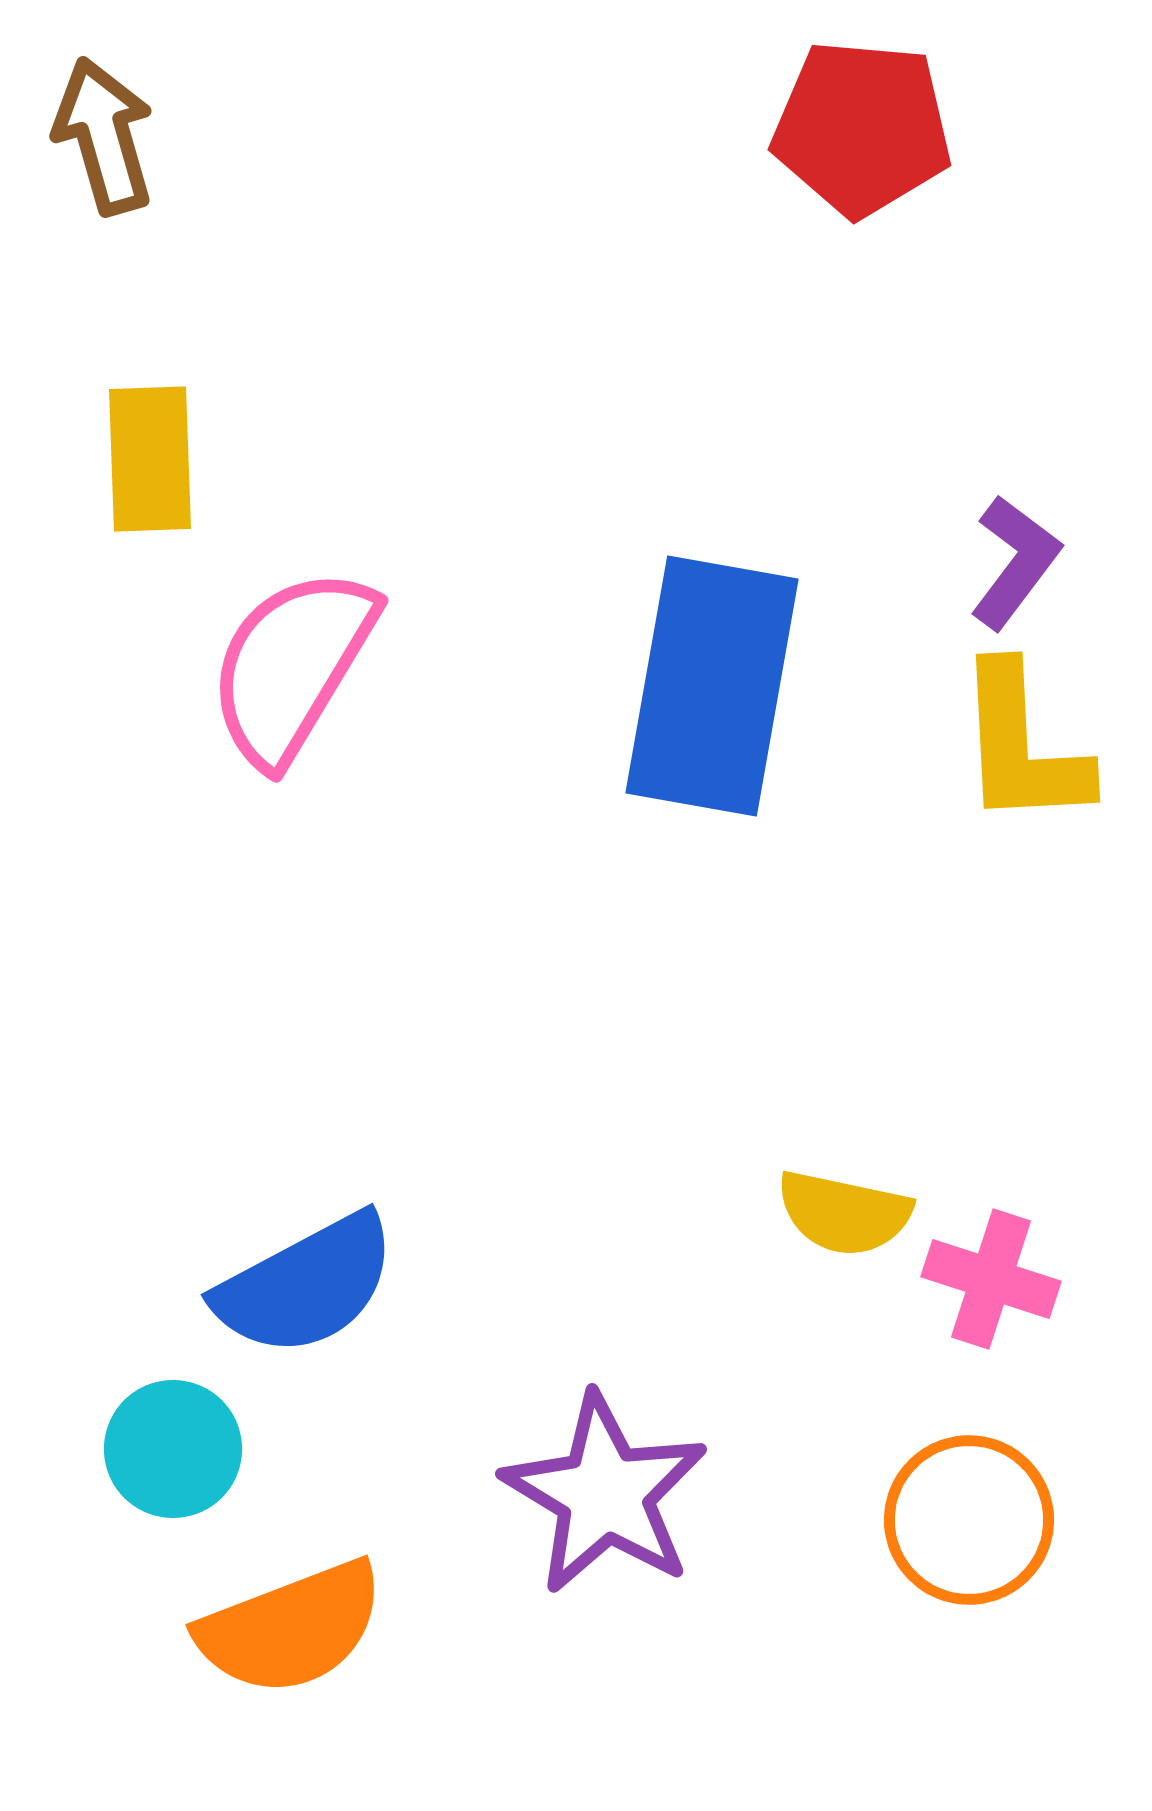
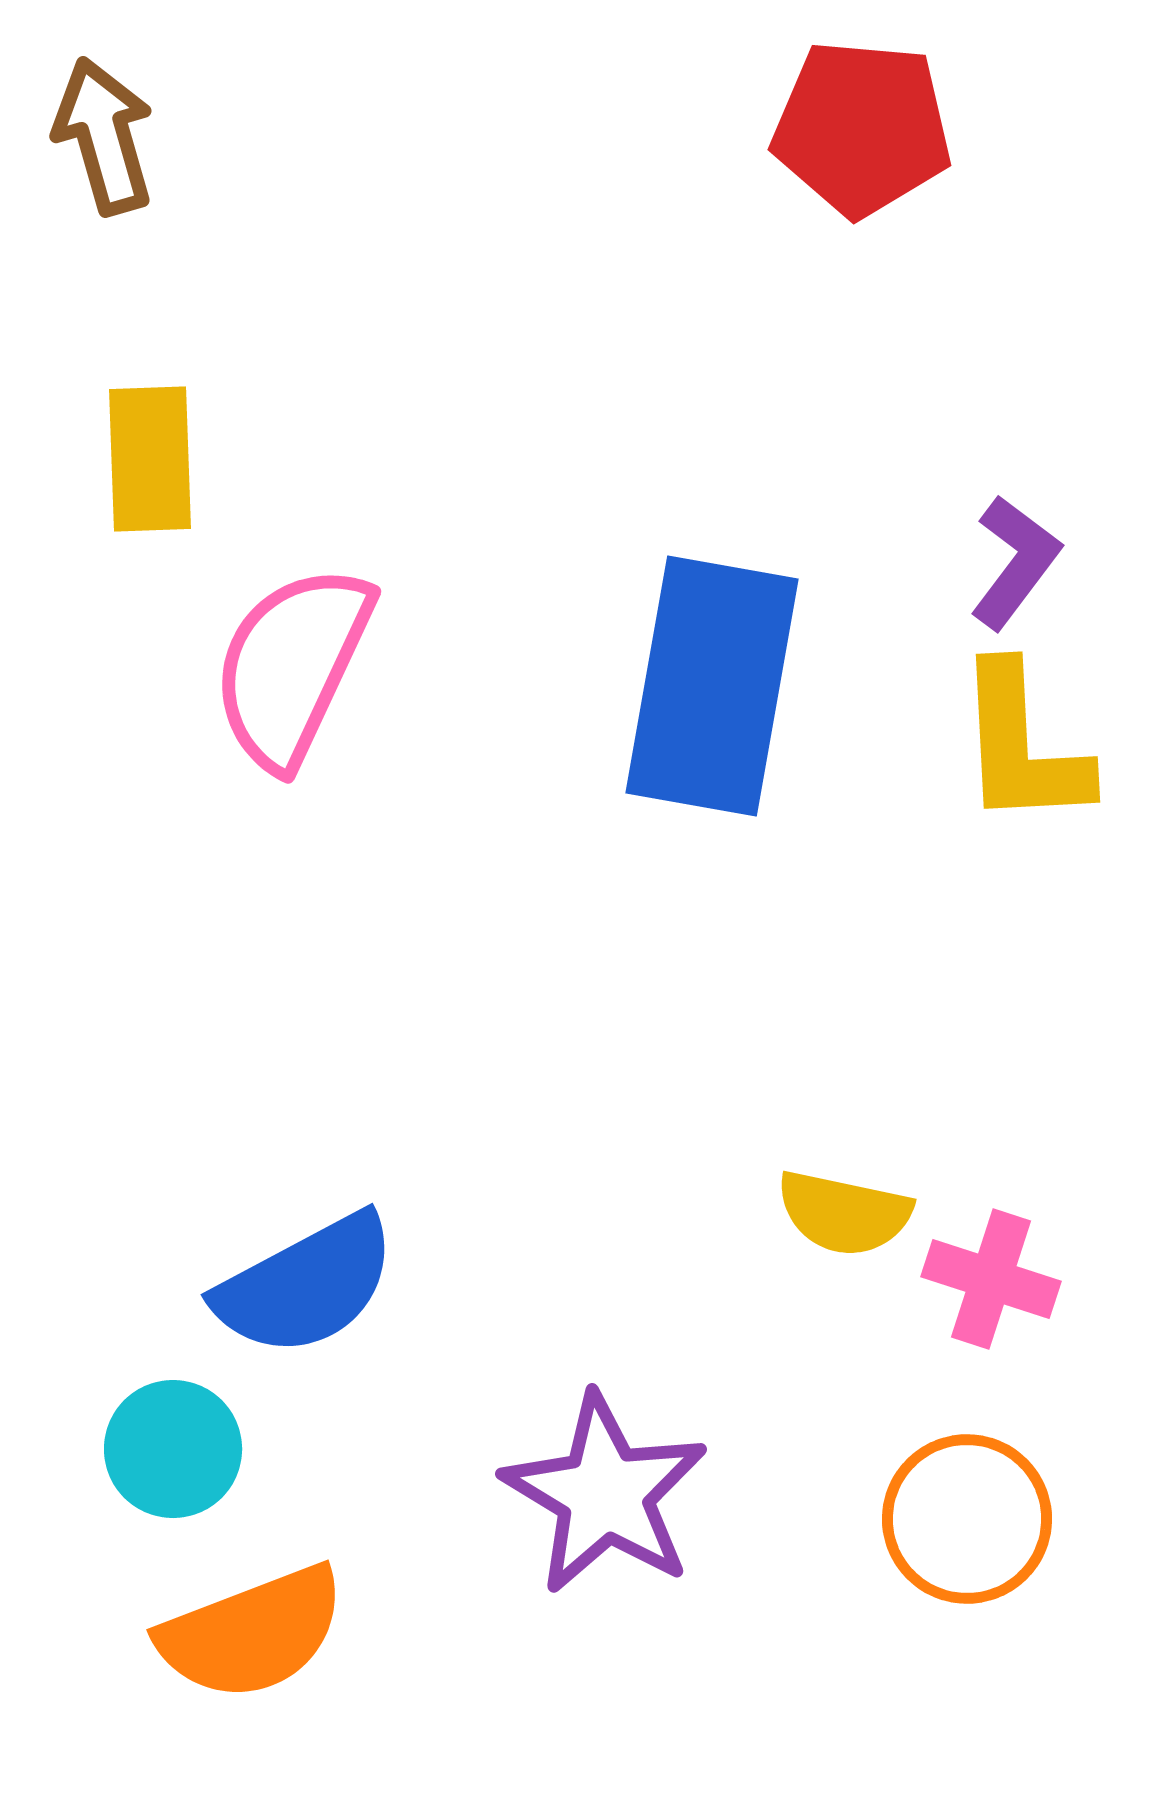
pink semicircle: rotated 6 degrees counterclockwise
orange circle: moved 2 px left, 1 px up
orange semicircle: moved 39 px left, 5 px down
